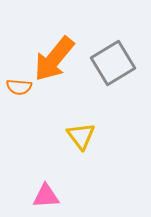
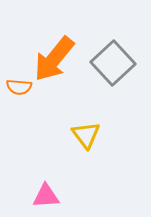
gray square: rotated 12 degrees counterclockwise
yellow triangle: moved 5 px right, 1 px up
